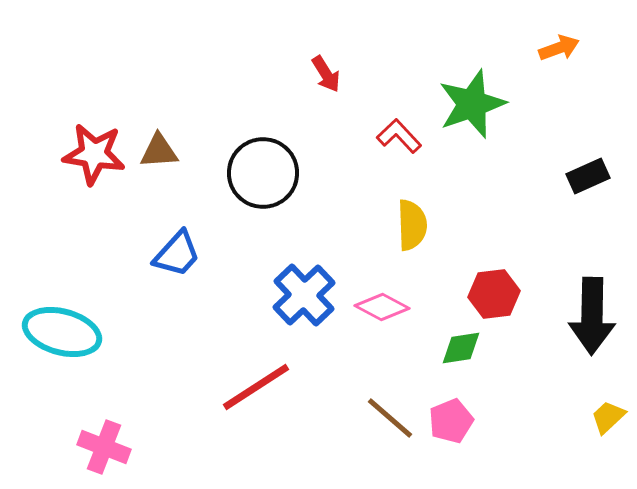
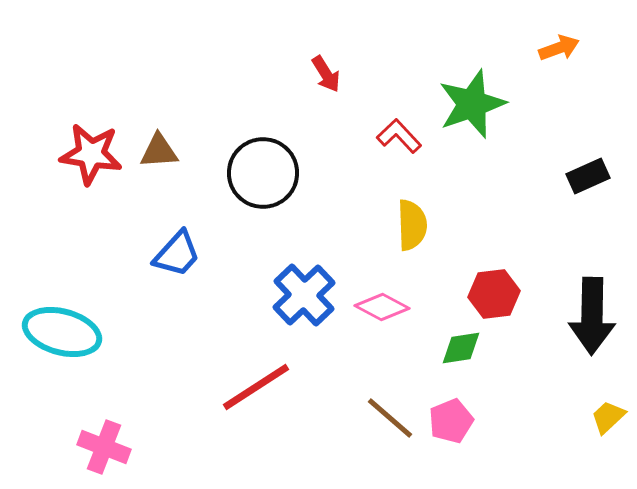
red star: moved 3 px left
